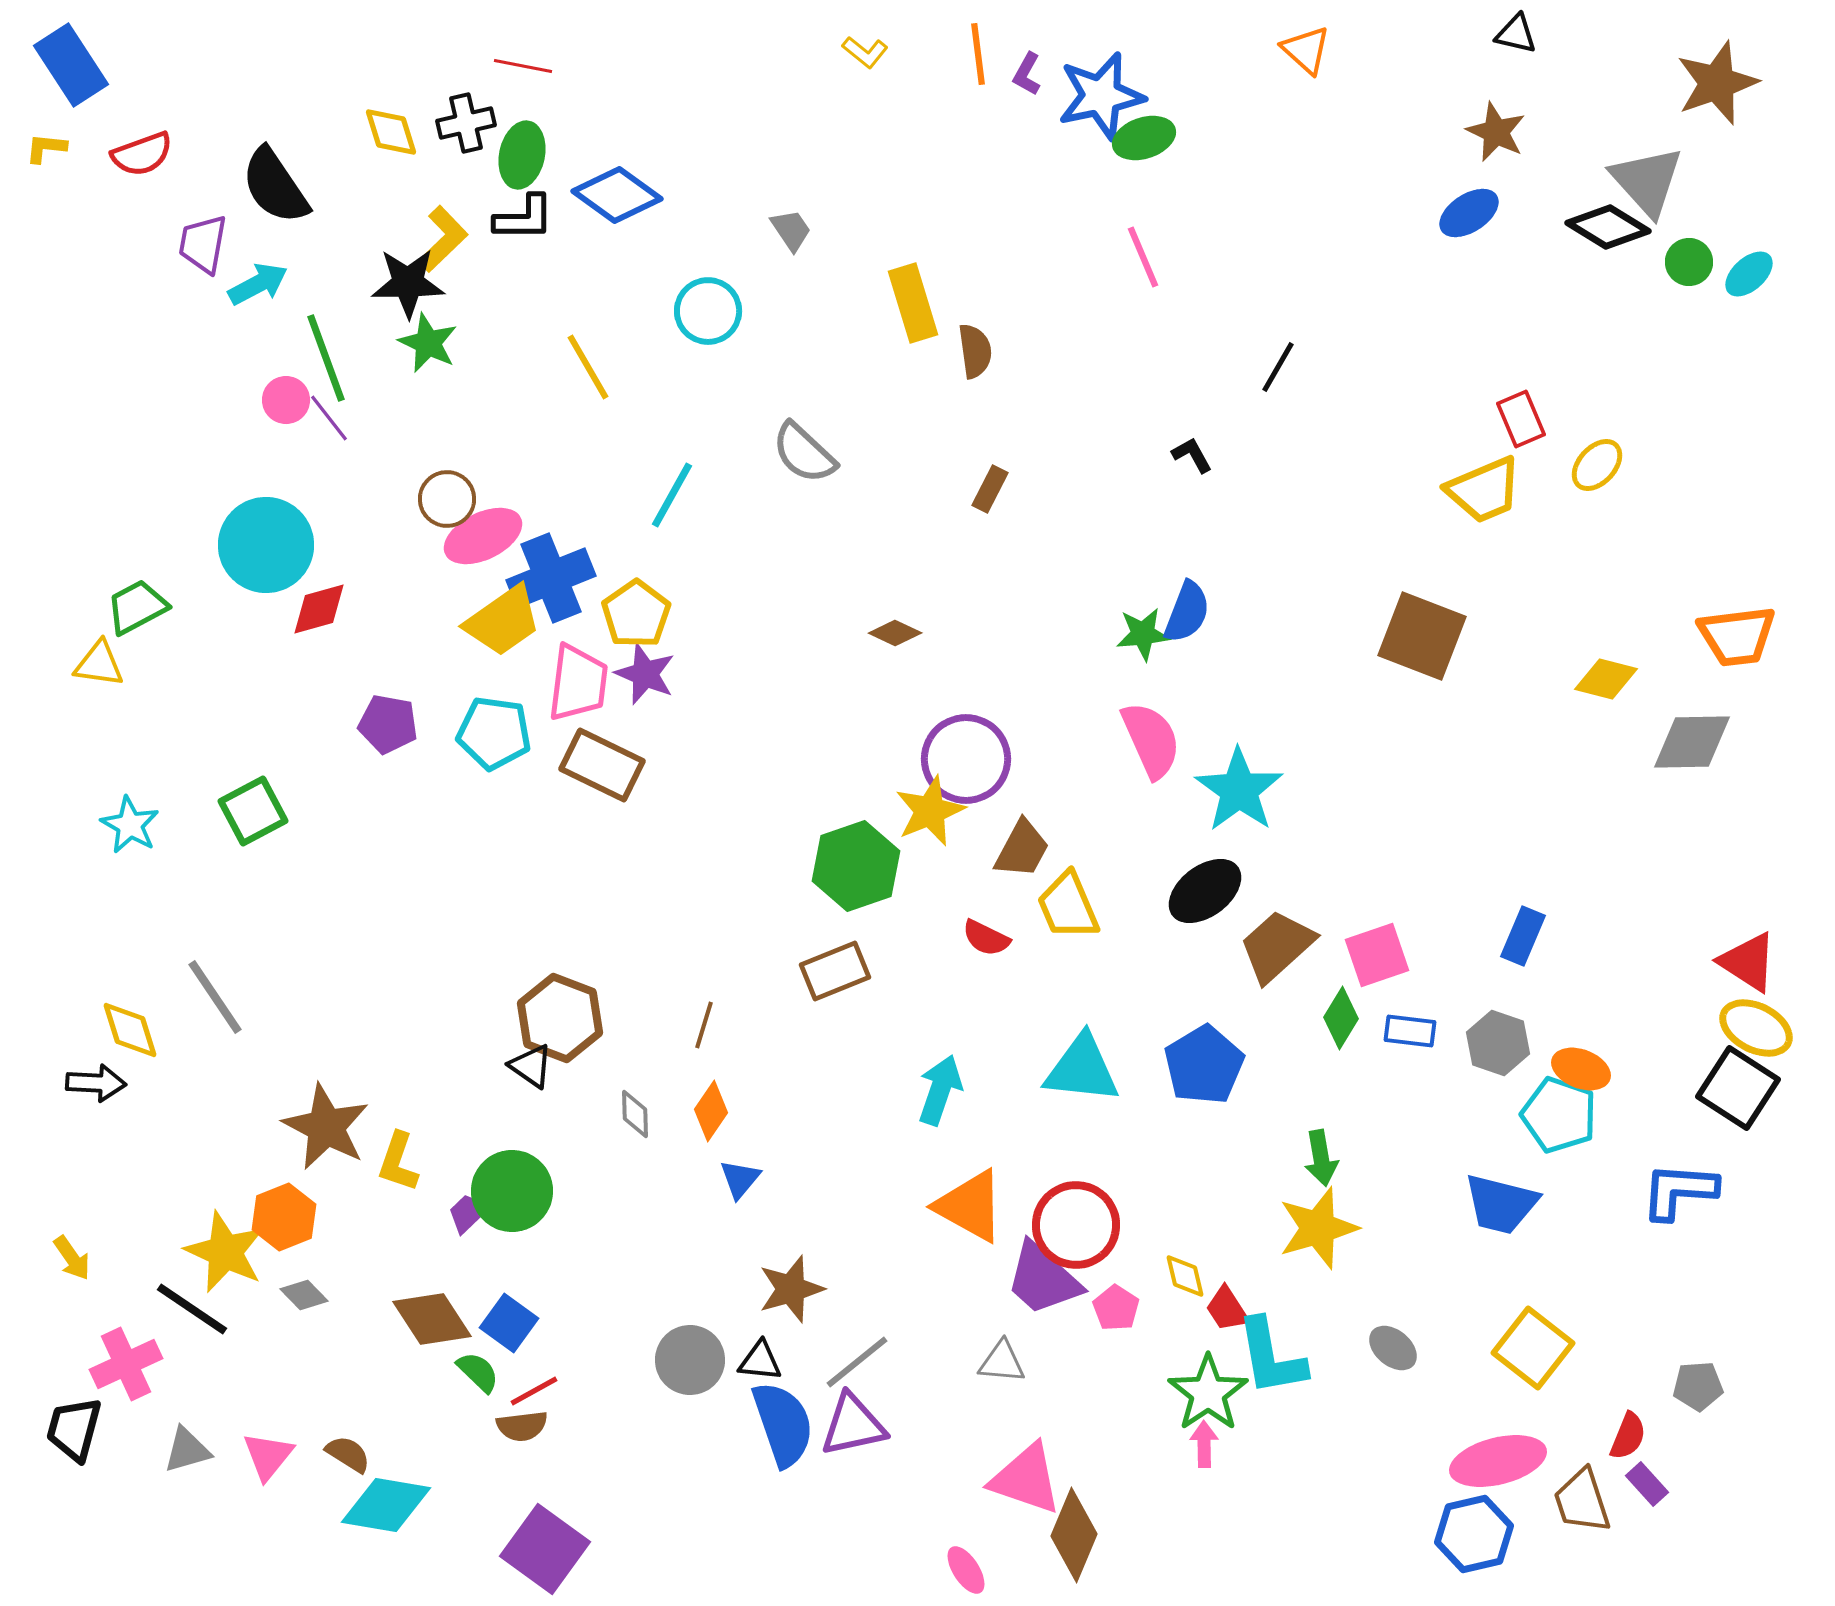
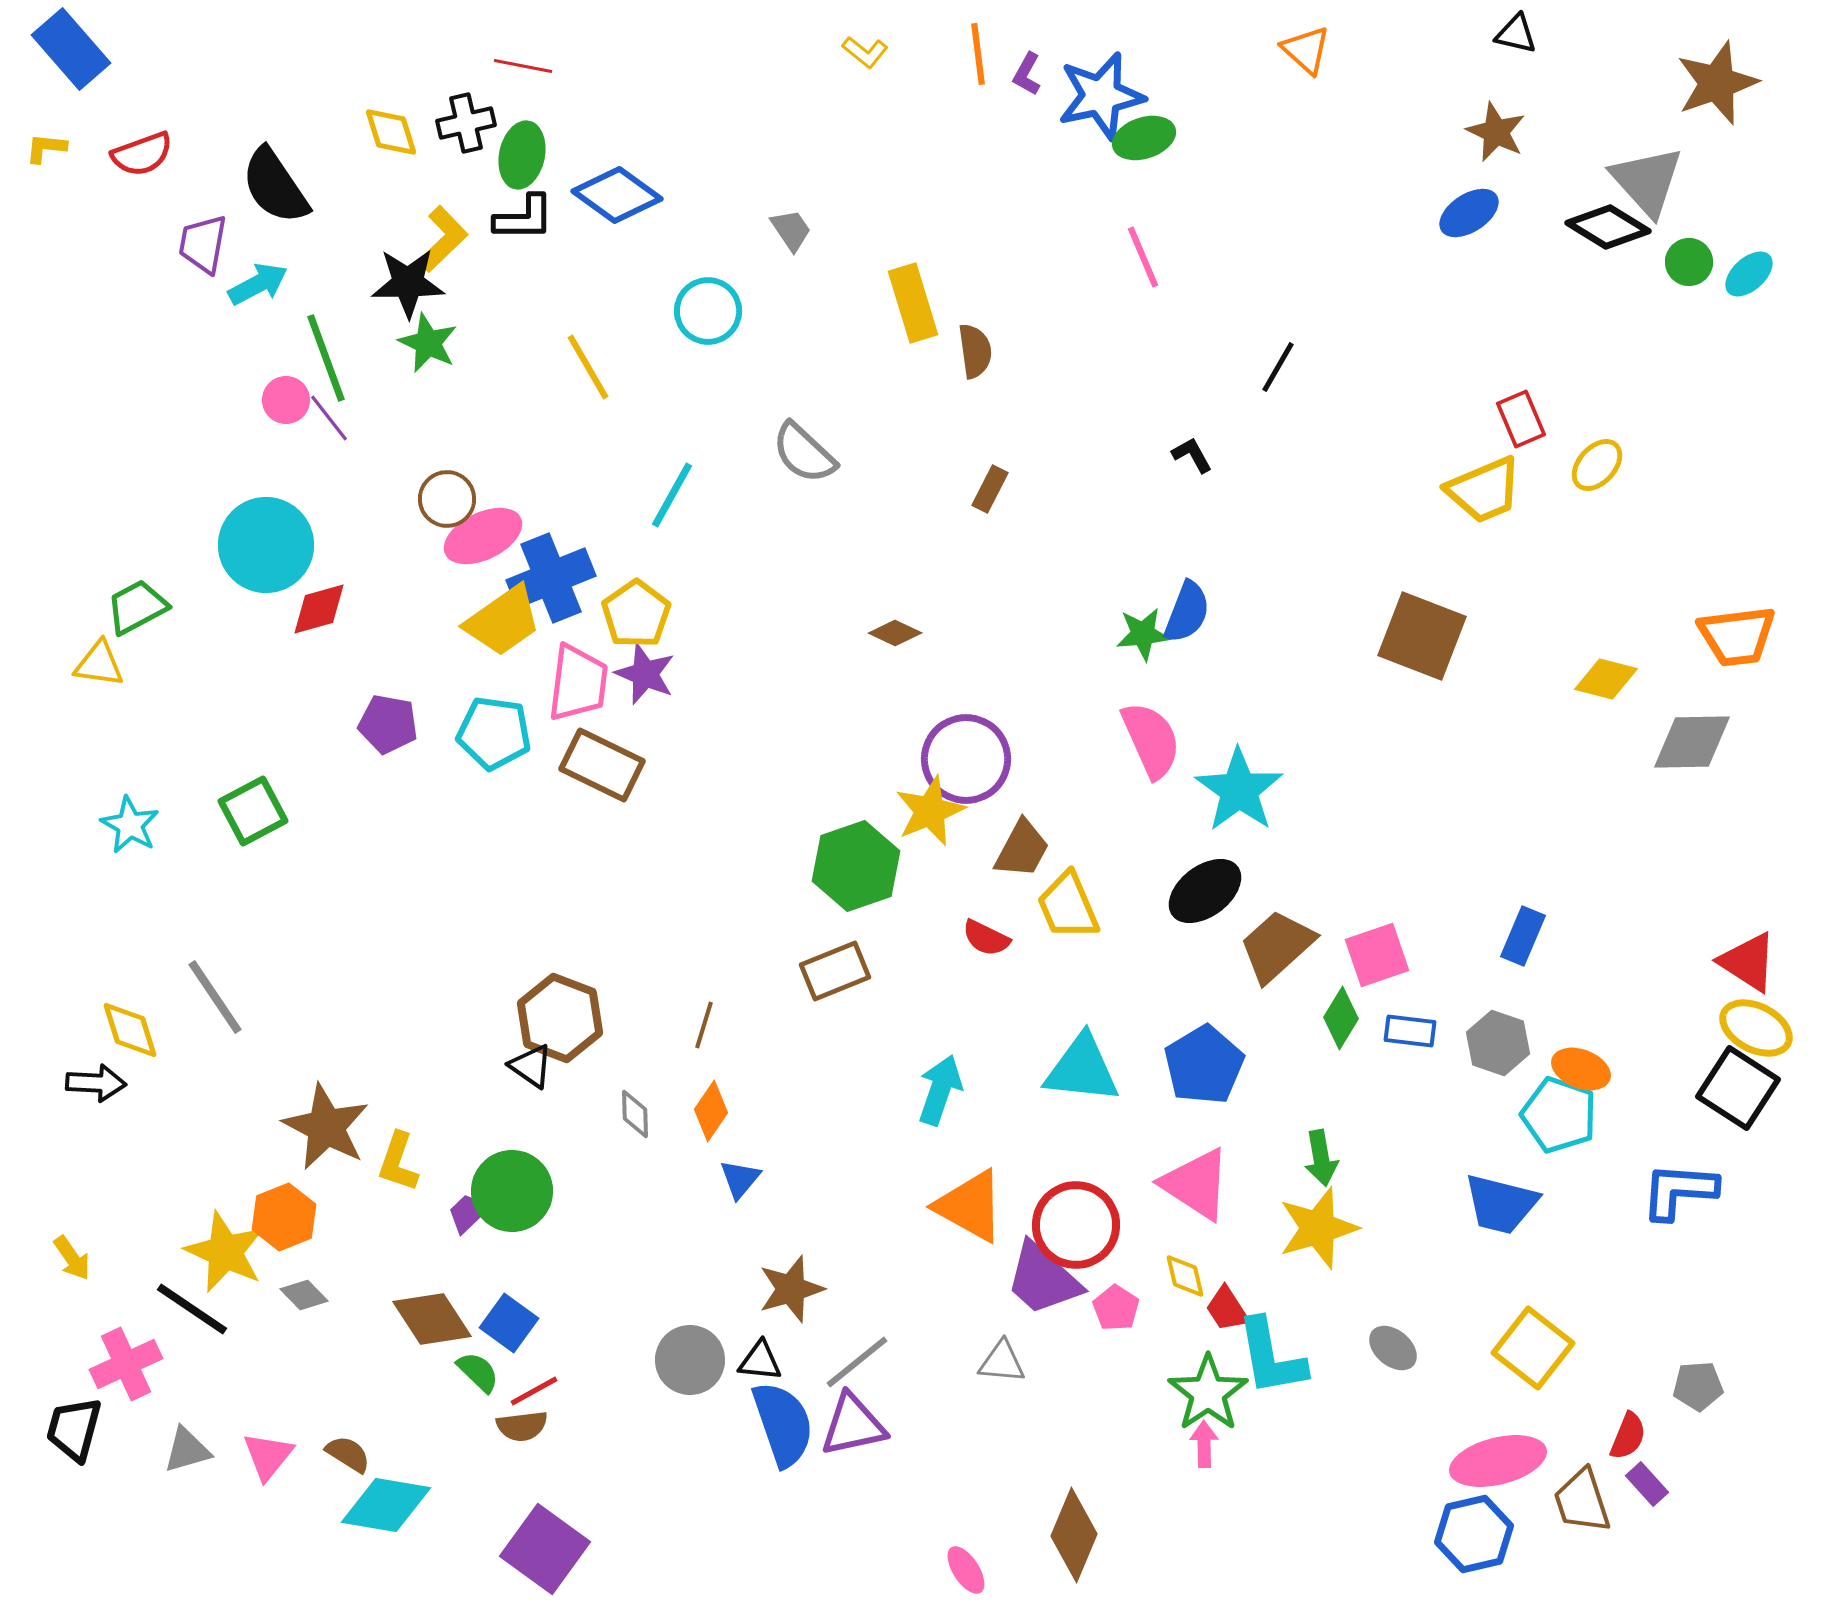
blue rectangle at (71, 65): moved 16 px up; rotated 8 degrees counterclockwise
pink triangle at (1026, 1479): moved 170 px right, 295 px up; rotated 14 degrees clockwise
